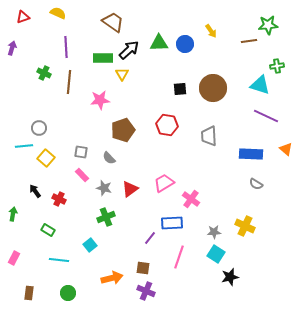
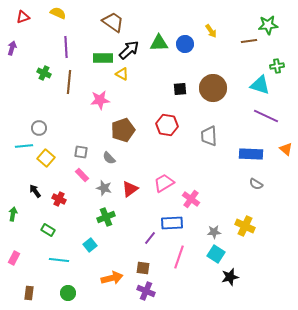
yellow triangle at (122, 74): rotated 32 degrees counterclockwise
